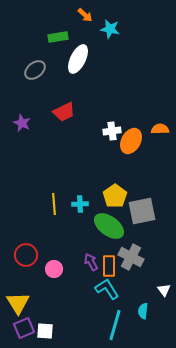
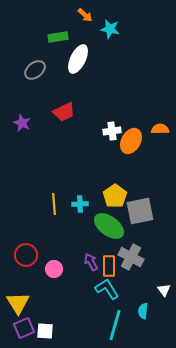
gray square: moved 2 px left
